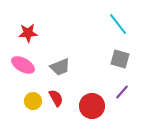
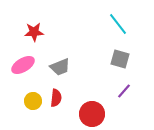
red star: moved 6 px right, 1 px up
pink ellipse: rotated 60 degrees counterclockwise
purple line: moved 2 px right, 1 px up
red semicircle: rotated 36 degrees clockwise
red circle: moved 8 px down
